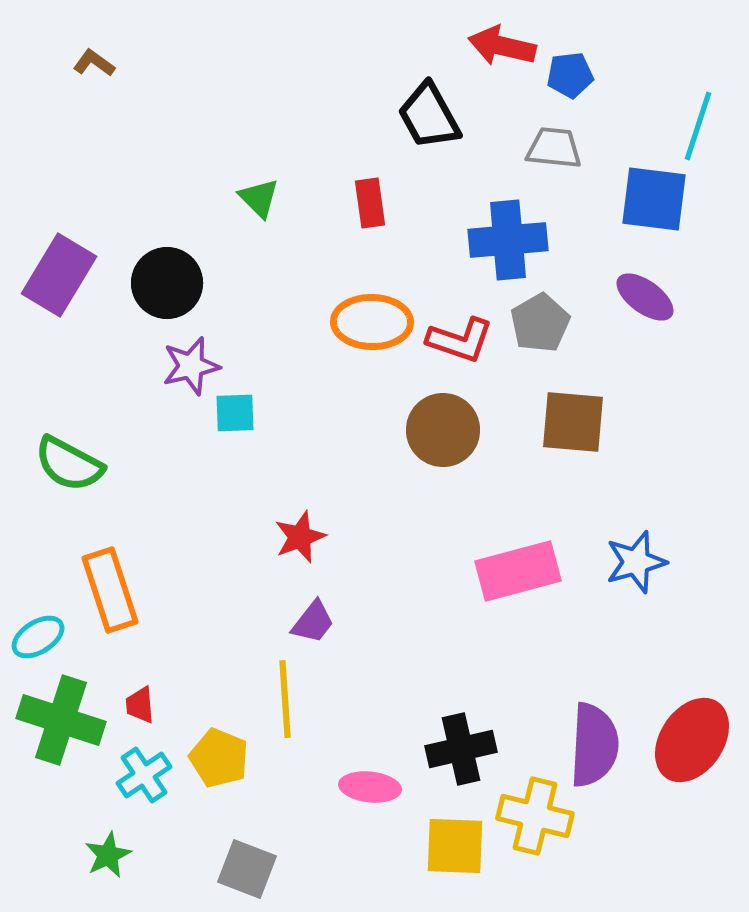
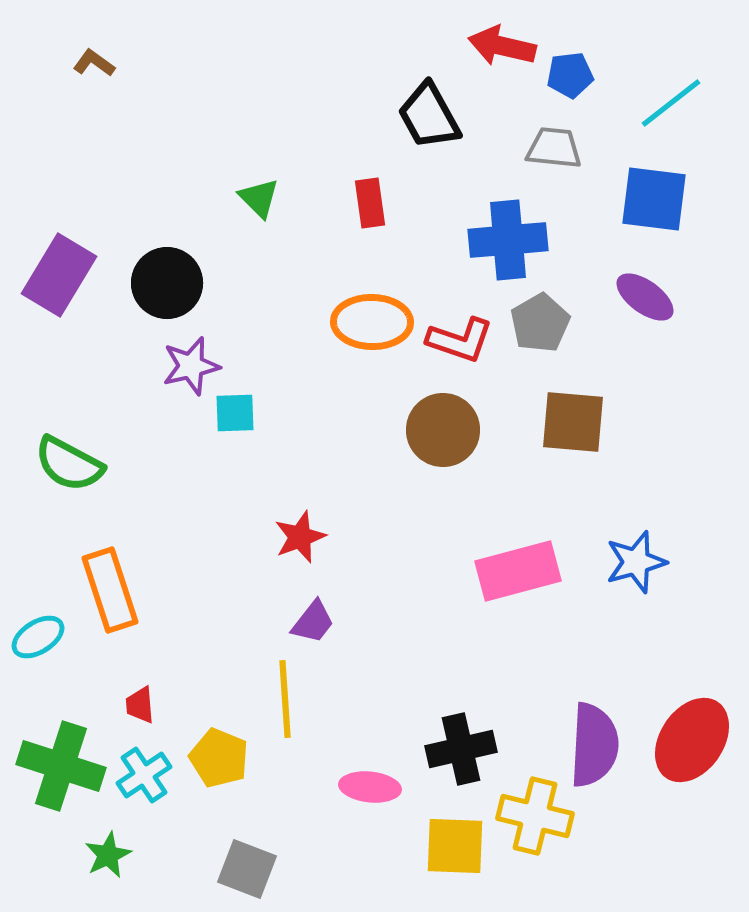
cyan line: moved 27 px left, 23 px up; rotated 34 degrees clockwise
green cross: moved 46 px down
